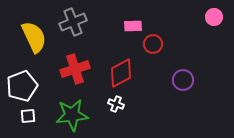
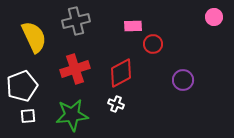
gray cross: moved 3 px right, 1 px up; rotated 8 degrees clockwise
